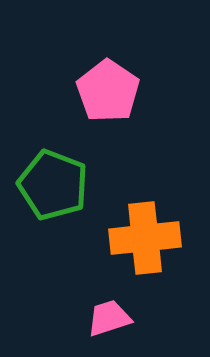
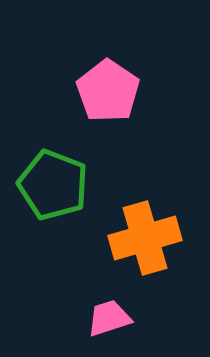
orange cross: rotated 10 degrees counterclockwise
